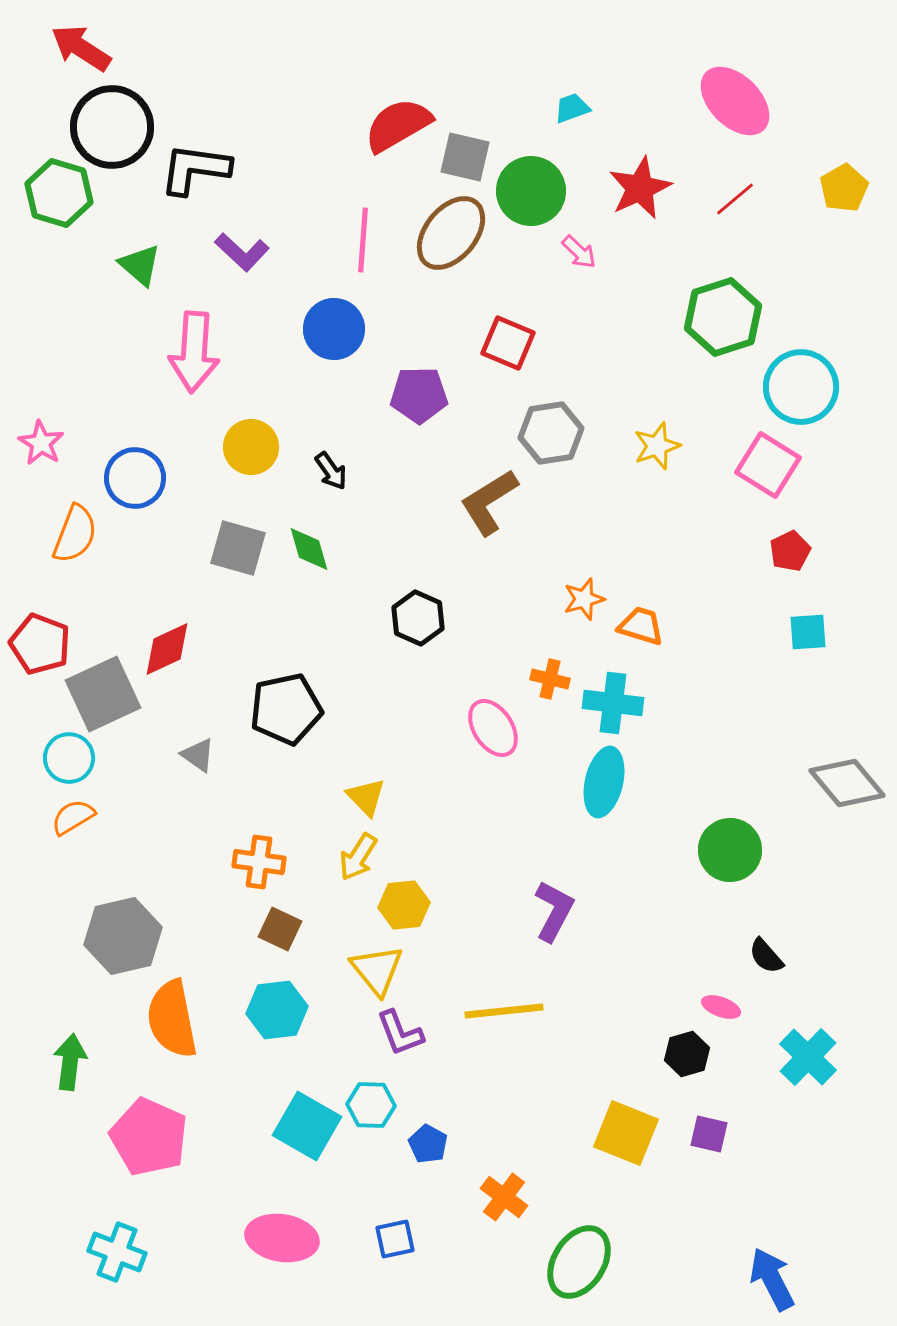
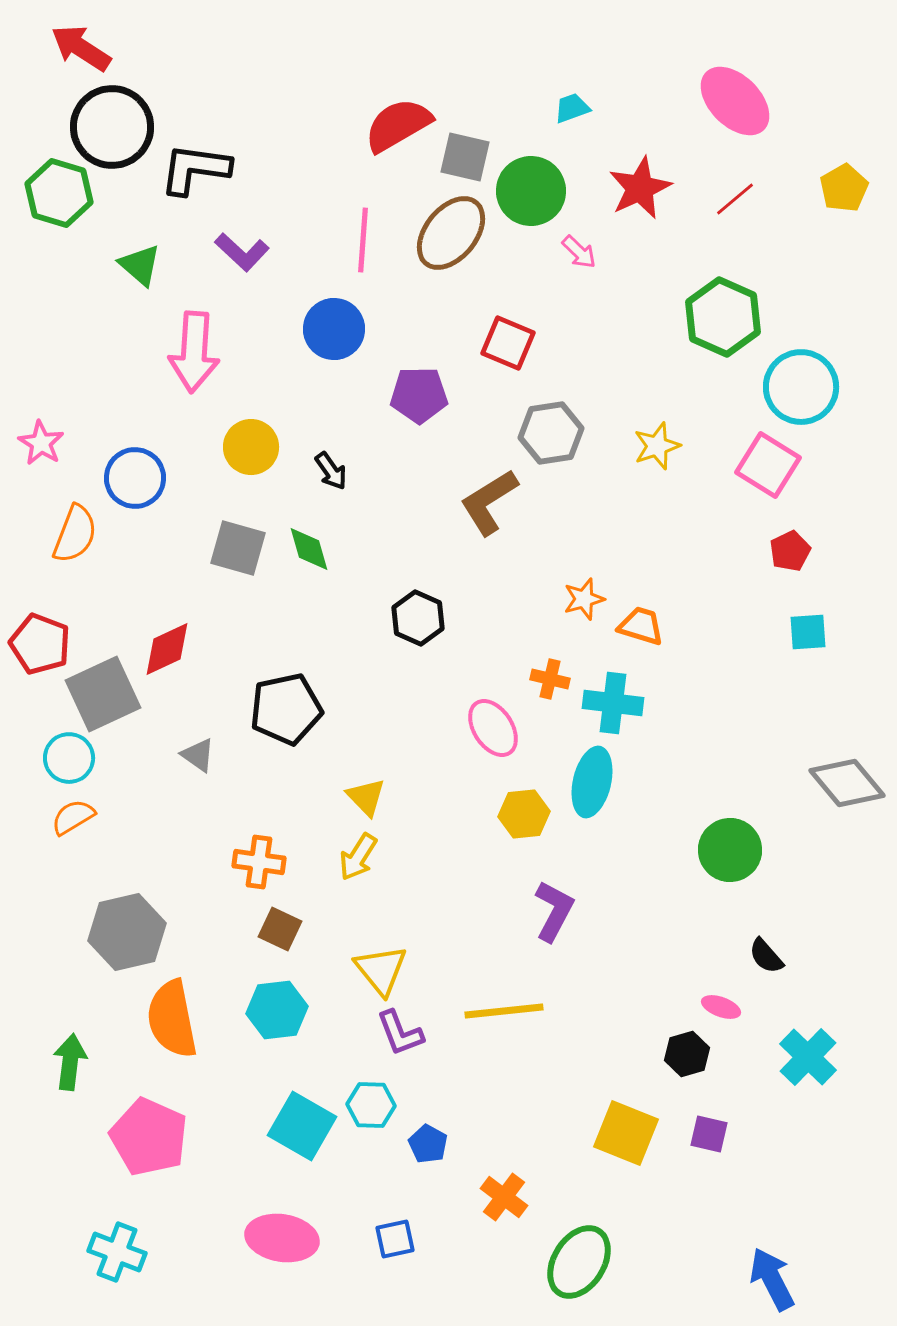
green hexagon at (723, 317): rotated 18 degrees counterclockwise
cyan ellipse at (604, 782): moved 12 px left
yellow hexagon at (404, 905): moved 120 px right, 91 px up
gray hexagon at (123, 936): moved 4 px right, 4 px up
yellow triangle at (377, 970): moved 4 px right
cyan square at (307, 1126): moved 5 px left
